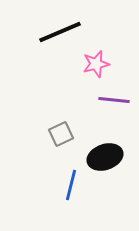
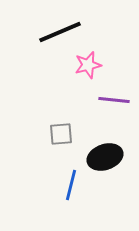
pink star: moved 8 px left, 1 px down
gray square: rotated 20 degrees clockwise
